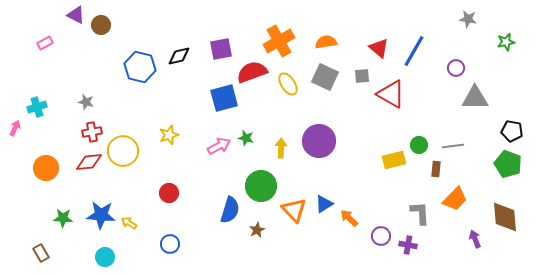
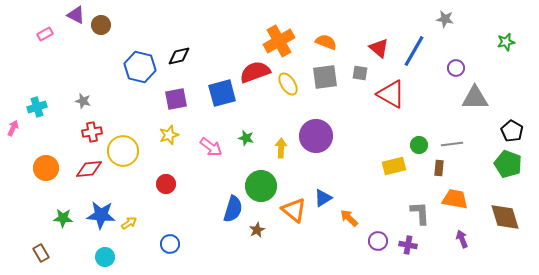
gray star at (468, 19): moved 23 px left
orange semicircle at (326, 42): rotated 30 degrees clockwise
pink rectangle at (45, 43): moved 9 px up
purple square at (221, 49): moved 45 px left, 50 px down
red semicircle at (252, 72): moved 3 px right
gray square at (362, 76): moved 2 px left, 3 px up; rotated 14 degrees clockwise
gray square at (325, 77): rotated 32 degrees counterclockwise
blue square at (224, 98): moved 2 px left, 5 px up
gray star at (86, 102): moved 3 px left, 1 px up
pink arrow at (15, 128): moved 2 px left
black pentagon at (512, 131): rotated 20 degrees clockwise
purple circle at (319, 141): moved 3 px left, 5 px up
pink arrow at (219, 146): moved 8 px left, 1 px down; rotated 65 degrees clockwise
gray line at (453, 146): moved 1 px left, 2 px up
yellow rectangle at (394, 160): moved 6 px down
red diamond at (89, 162): moved 7 px down
brown rectangle at (436, 169): moved 3 px right, 1 px up
red circle at (169, 193): moved 3 px left, 9 px up
orange trapezoid at (455, 199): rotated 124 degrees counterclockwise
blue triangle at (324, 204): moved 1 px left, 6 px up
blue semicircle at (230, 210): moved 3 px right, 1 px up
orange triangle at (294, 210): rotated 8 degrees counterclockwise
brown diamond at (505, 217): rotated 12 degrees counterclockwise
yellow arrow at (129, 223): rotated 112 degrees clockwise
purple circle at (381, 236): moved 3 px left, 5 px down
purple arrow at (475, 239): moved 13 px left
